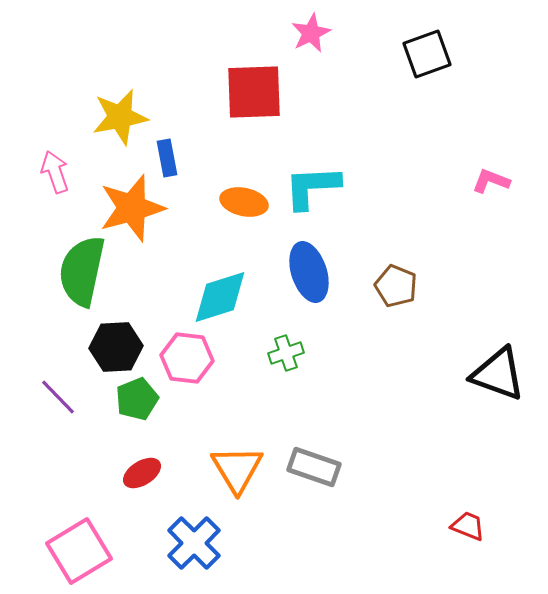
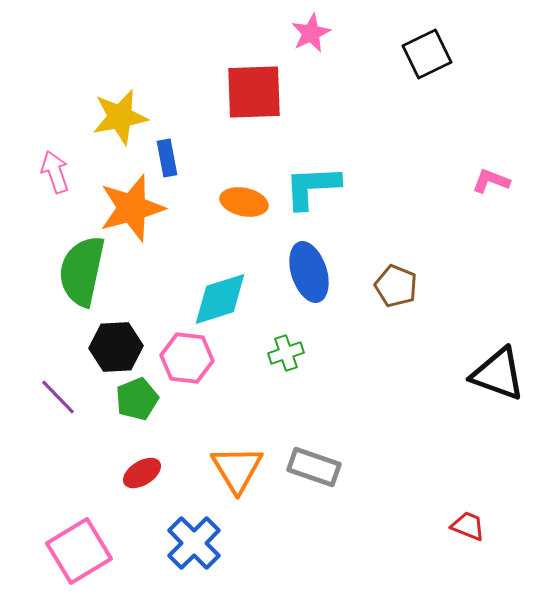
black square: rotated 6 degrees counterclockwise
cyan diamond: moved 2 px down
